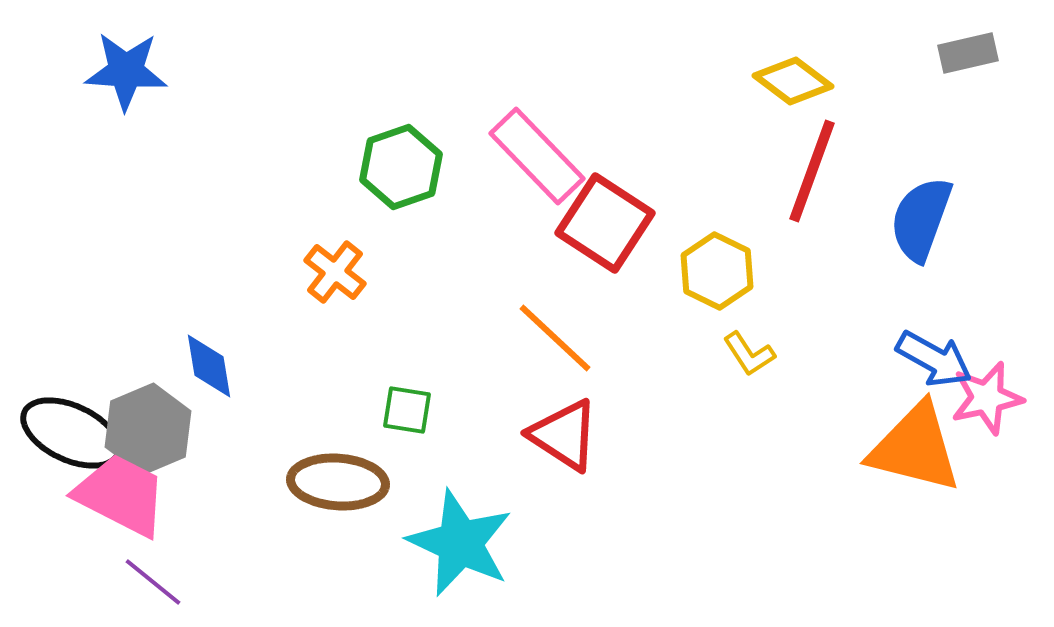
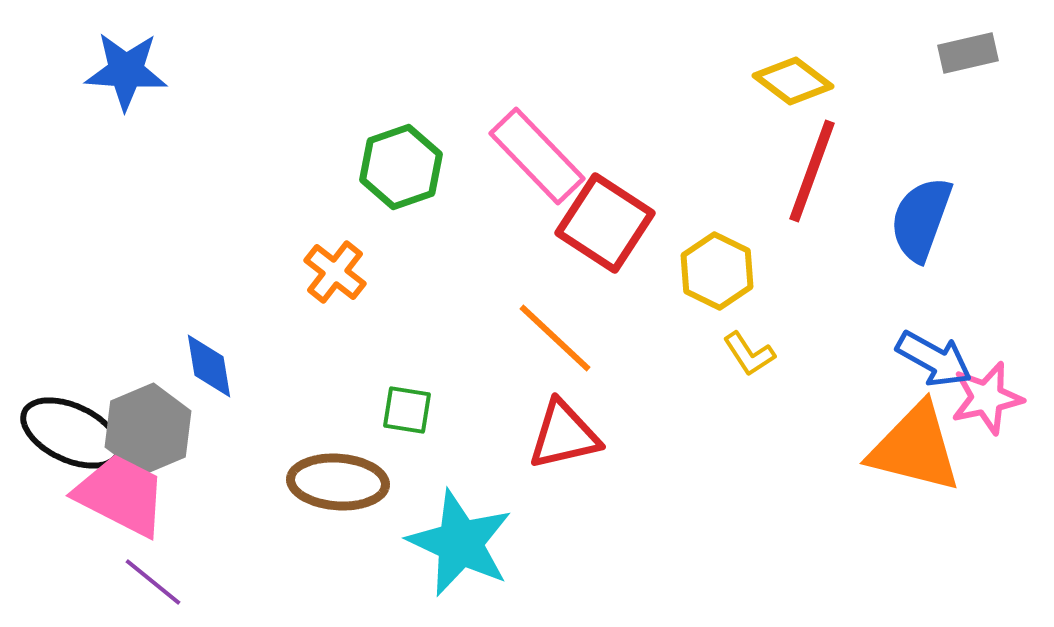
red triangle: rotated 46 degrees counterclockwise
